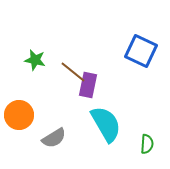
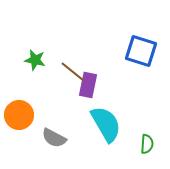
blue square: rotated 8 degrees counterclockwise
gray semicircle: rotated 60 degrees clockwise
